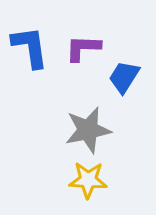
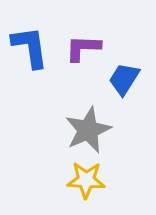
blue trapezoid: moved 2 px down
gray star: rotated 12 degrees counterclockwise
yellow star: moved 2 px left
